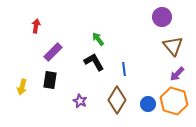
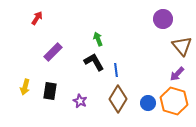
purple circle: moved 1 px right, 2 px down
red arrow: moved 1 px right, 8 px up; rotated 24 degrees clockwise
green arrow: rotated 16 degrees clockwise
brown triangle: moved 9 px right
blue line: moved 8 px left, 1 px down
black rectangle: moved 11 px down
yellow arrow: moved 3 px right
brown diamond: moved 1 px right, 1 px up
blue circle: moved 1 px up
